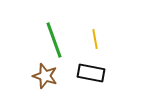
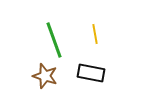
yellow line: moved 5 px up
